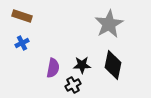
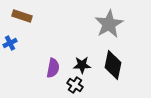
blue cross: moved 12 px left
black cross: moved 2 px right; rotated 28 degrees counterclockwise
